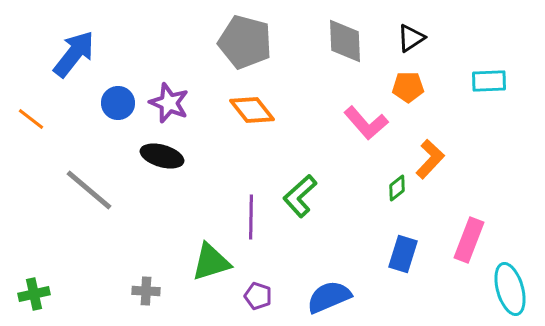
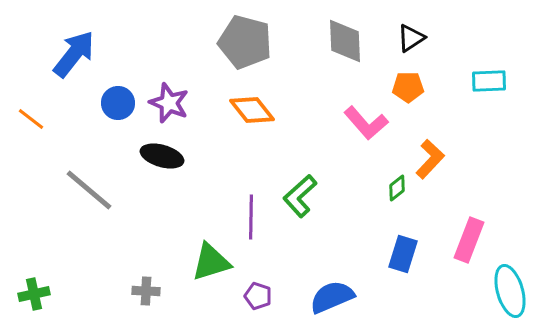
cyan ellipse: moved 2 px down
blue semicircle: moved 3 px right
